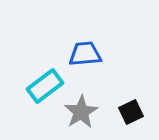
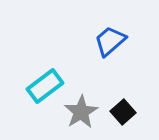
blue trapezoid: moved 25 px right, 13 px up; rotated 36 degrees counterclockwise
black square: moved 8 px left; rotated 15 degrees counterclockwise
